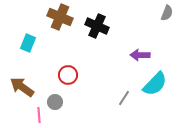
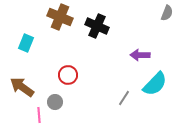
cyan rectangle: moved 2 px left
